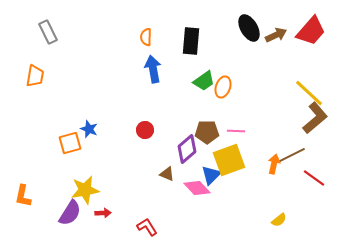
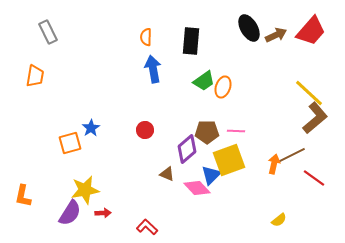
blue star: moved 2 px right, 1 px up; rotated 18 degrees clockwise
red L-shape: rotated 15 degrees counterclockwise
